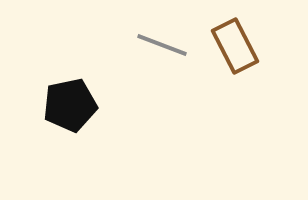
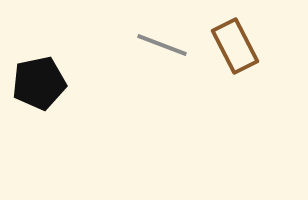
black pentagon: moved 31 px left, 22 px up
